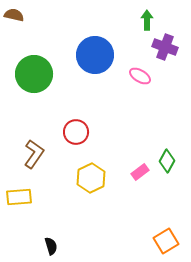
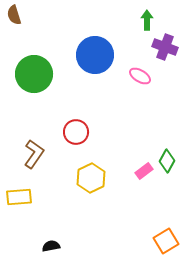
brown semicircle: rotated 120 degrees counterclockwise
pink rectangle: moved 4 px right, 1 px up
black semicircle: rotated 84 degrees counterclockwise
